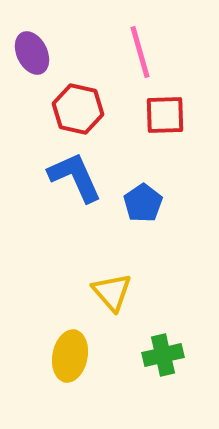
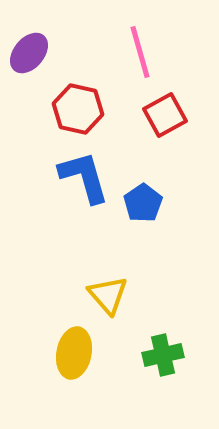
purple ellipse: moved 3 px left; rotated 66 degrees clockwise
red square: rotated 27 degrees counterclockwise
blue L-shape: moved 9 px right; rotated 8 degrees clockwise
yellow triangle: moved 4 px left, 3 px down
yellow ellipse: moved 4 px right, 3 px up
